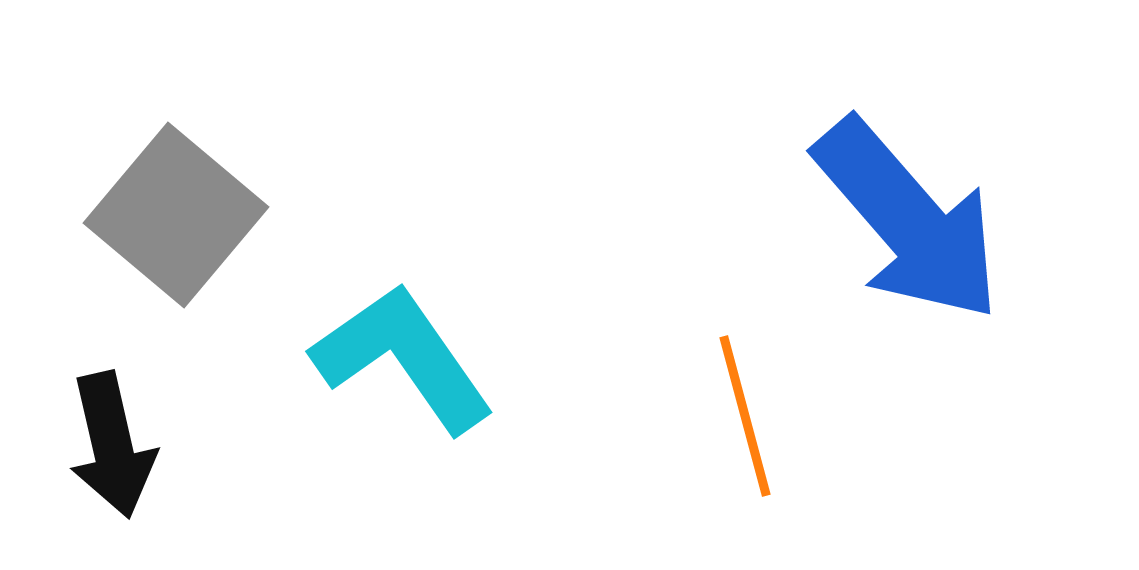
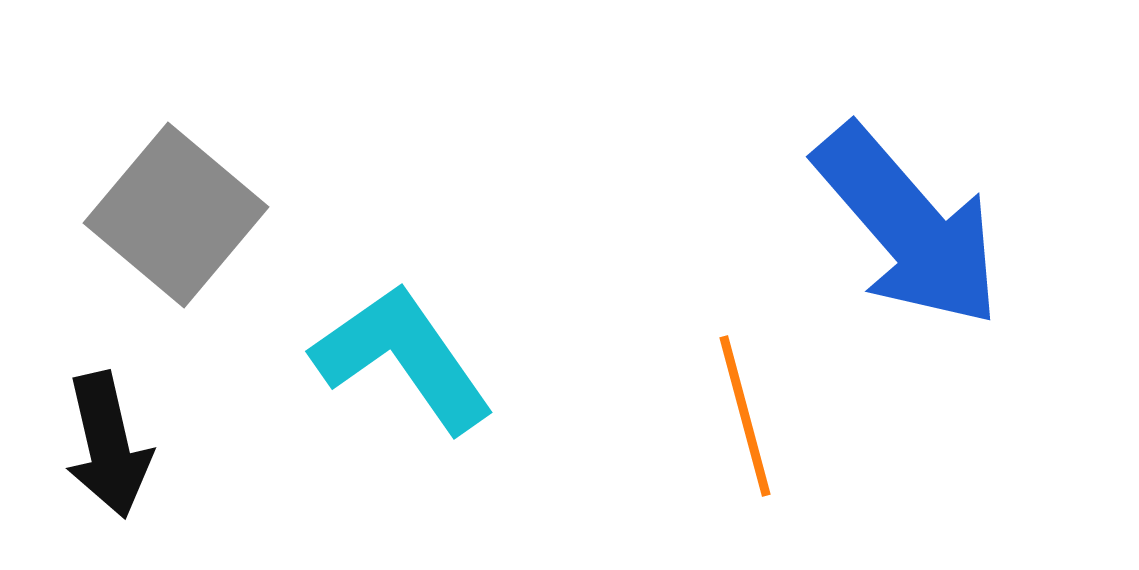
blue arrow: moved 6 px down
black arrow: moved 4 px left
